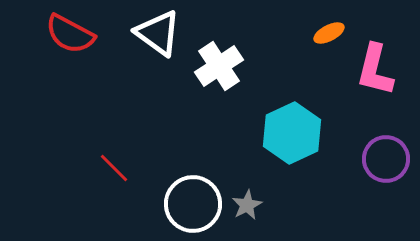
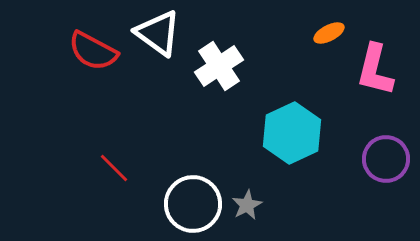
red semicircle: moved 23 px right, 17 px down
